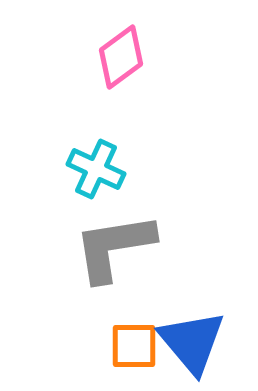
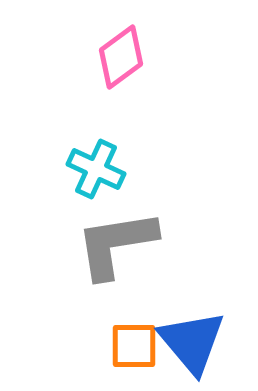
gray L-shape: moved 2 px right, 3 px up
